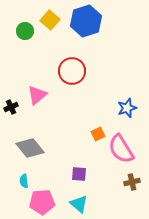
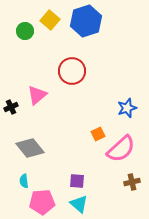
pink semicircle: rotated 100 degrees counterclockwise
purple square: moved 2 px left, 7 px down
